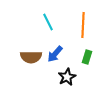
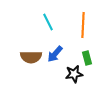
green rectangle: moved 1 px down; rotated 32 degrees counterclockwise
black star: moved 7 px right, 3 px up; rotated 18 degrees clockwise
